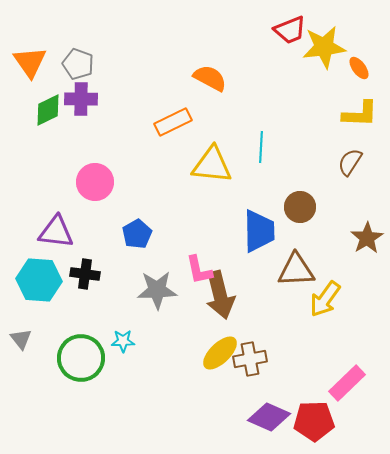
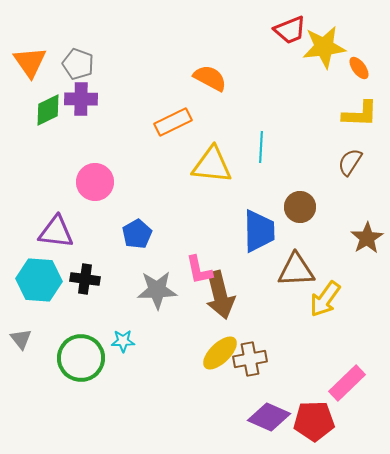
black cross: moved 5 px down
